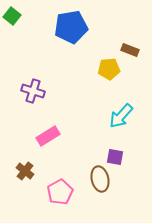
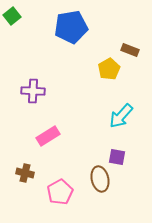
green square: rotated 12 degrees clockwise
yellow pentagon: rotated 25 degrees counterclockwise
purple cross: rotated 15 degrees counterclockwise
purple square: moved 2 px right
brown cross: moved 2 px down; rotated 24 degrees counterclockwise
